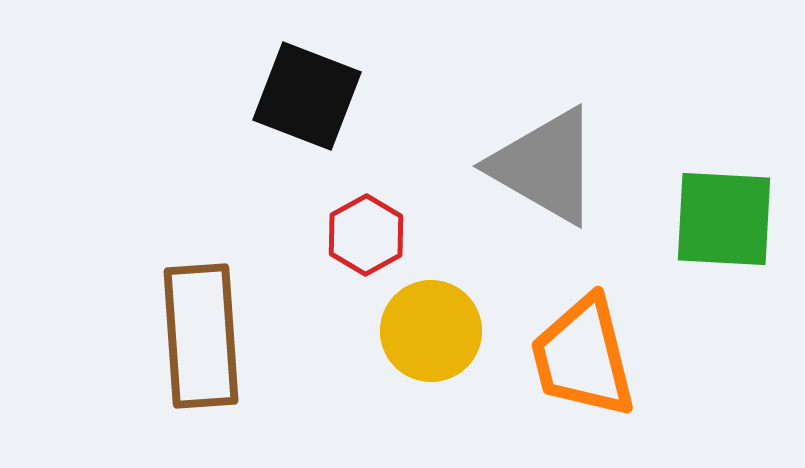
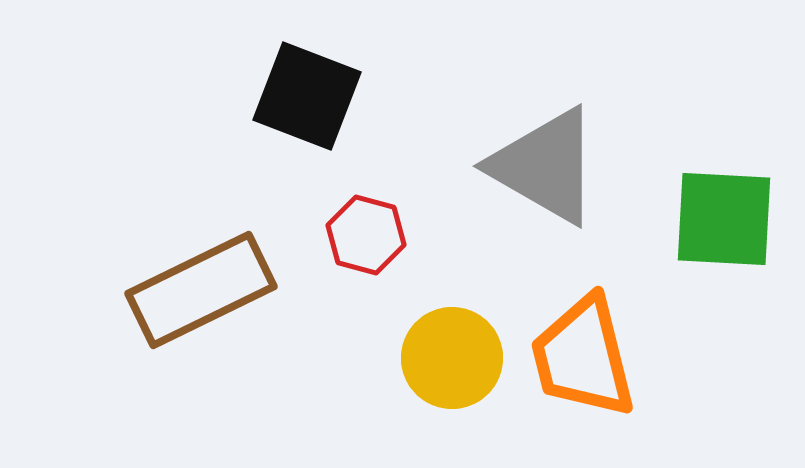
red hexagon: rotated 16 degrees counterclockwise
yellow circle: moved 21 px right, 27 px down
brown rectangle: moved 46 px up; rotated 68 degrees clockwise
